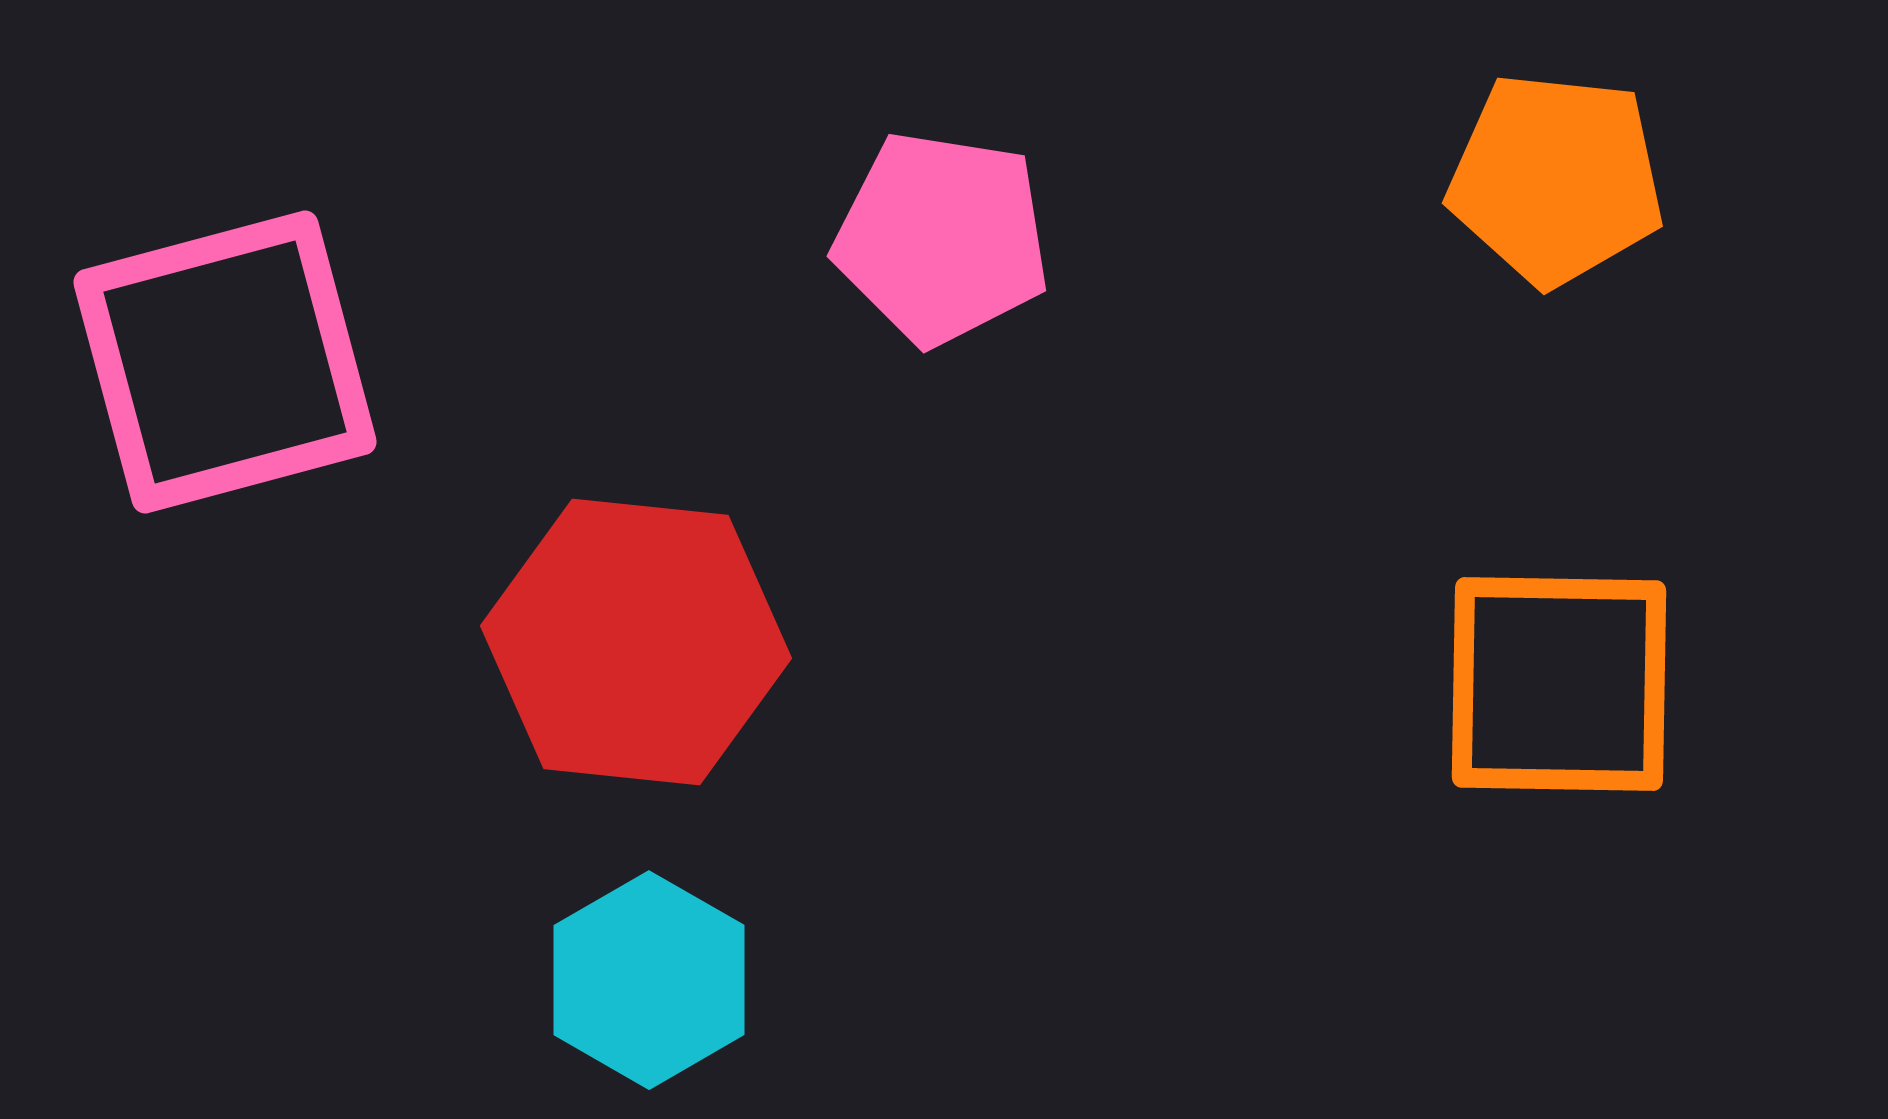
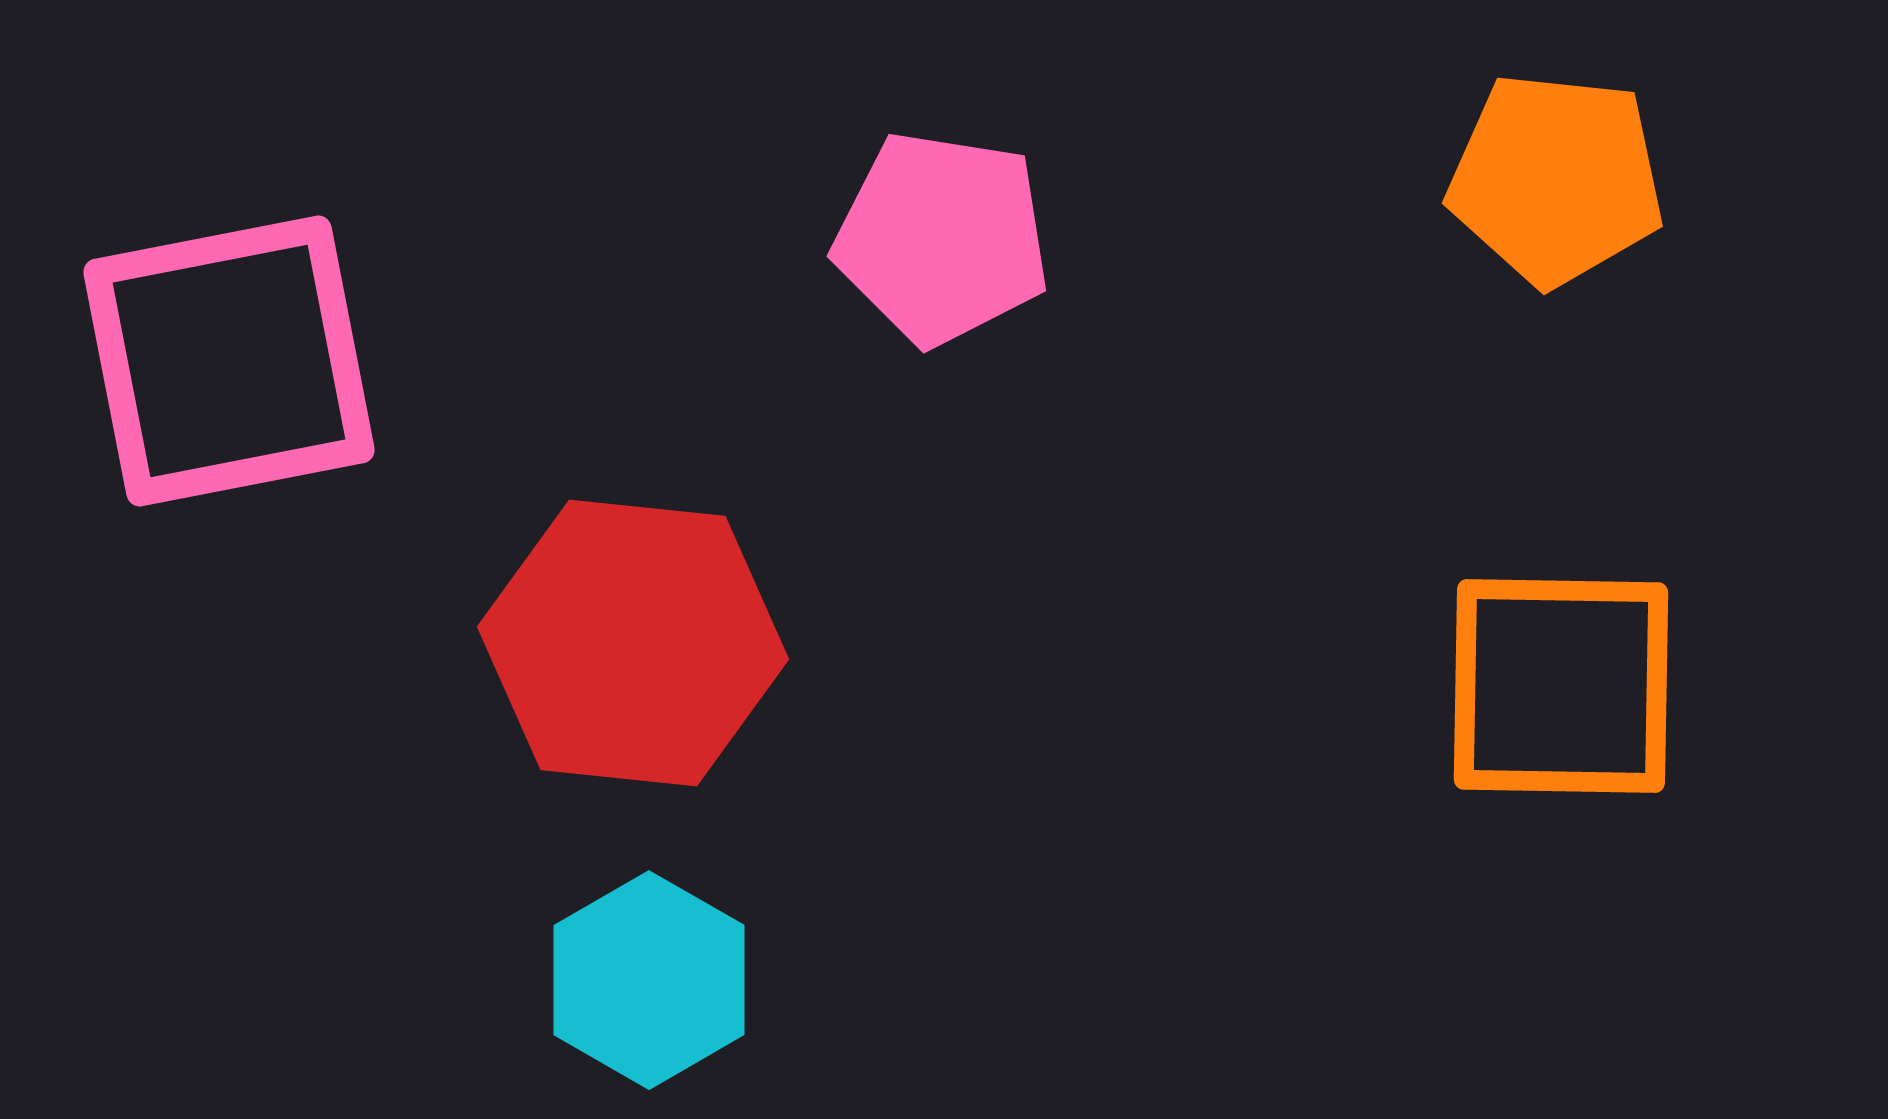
pink square: moved 4 px right, 1 px up; rotated 4 degrees clockwise
red hexagon: moved 3 px left, 1 px down
orange square: moved 2 px right, 2 px down
